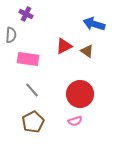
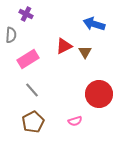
brown triangle: moved 2 px left, 1 px down; rotated 24 degrees clockwise
pink rectangle: rotated 40 degrees counterclockwise
red circle: moved 19 px right
